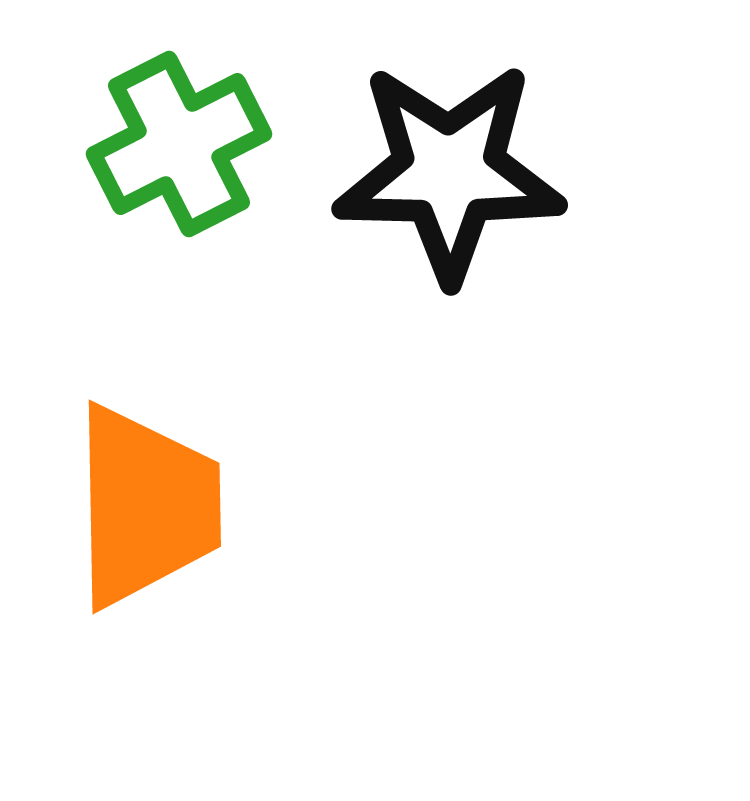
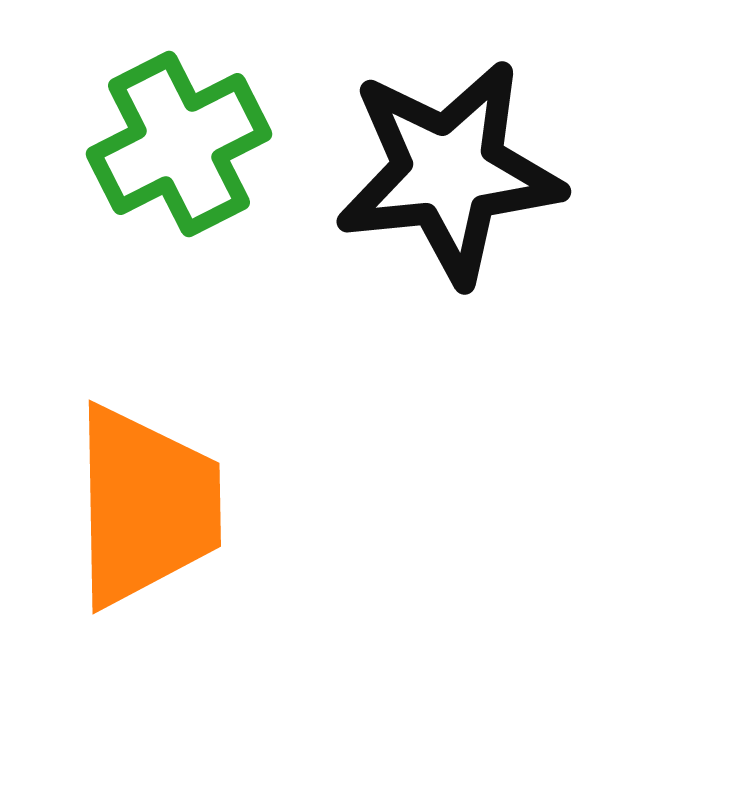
black star: rotated 7 degrees counterclockwise
